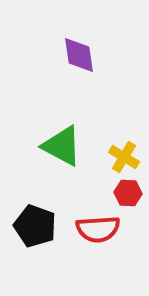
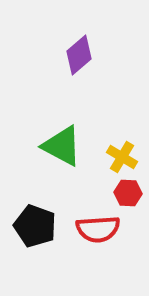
purple diamond: rotated 57 degrees clockwise
yellow cross: moved 2 px left
